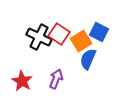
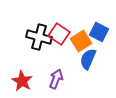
black cross: rotated 10 degrees counterclockwise
